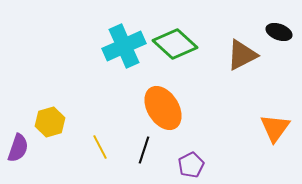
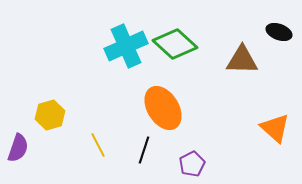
cyan cross: moved 2 px right
brown triangle: moved 5 px down; rotated 28 degrees clockwise
yellow hexagon: moved 7 px up
orange triangle: rotated 24 degrees counterclockwise
yellow line: moved 2 px left, 2 px up
purple pentagon: moved 1 px right, 1 px up
